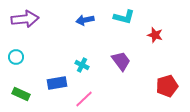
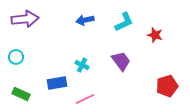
cyan L-shape: moved 5 px down; rotated 40 degrees counterclockwise
pink line: moved 1 px right; rotated 18 degrees clockwise
